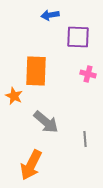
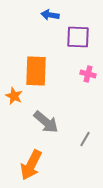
blue arrow: rotated 18 degrees clockwise
gray line: rotated 35 degrees clockwise
